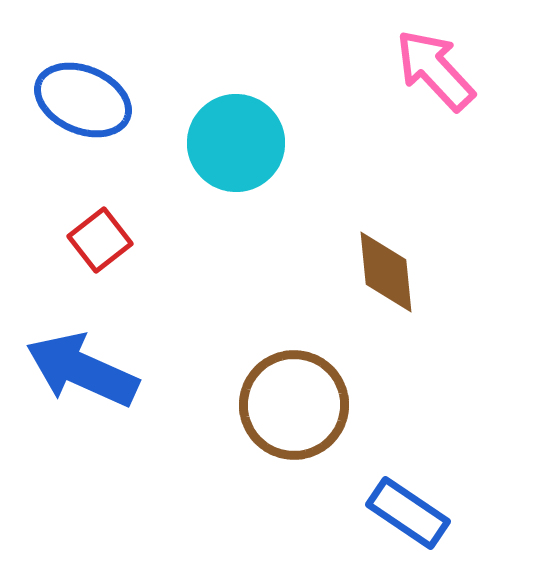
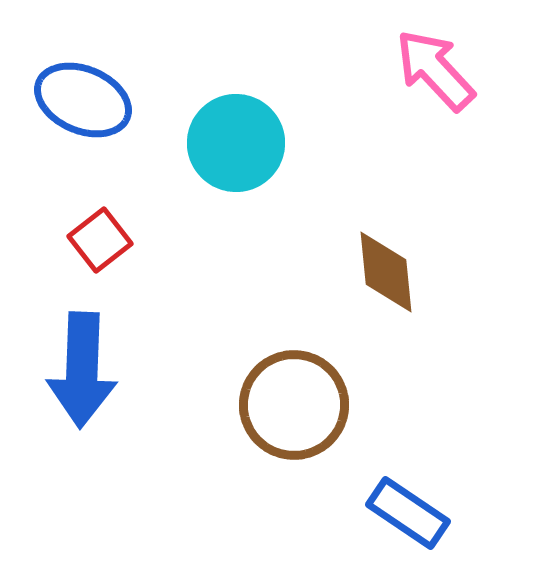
blue arrow: rotated 112 degrees counterclockwise
